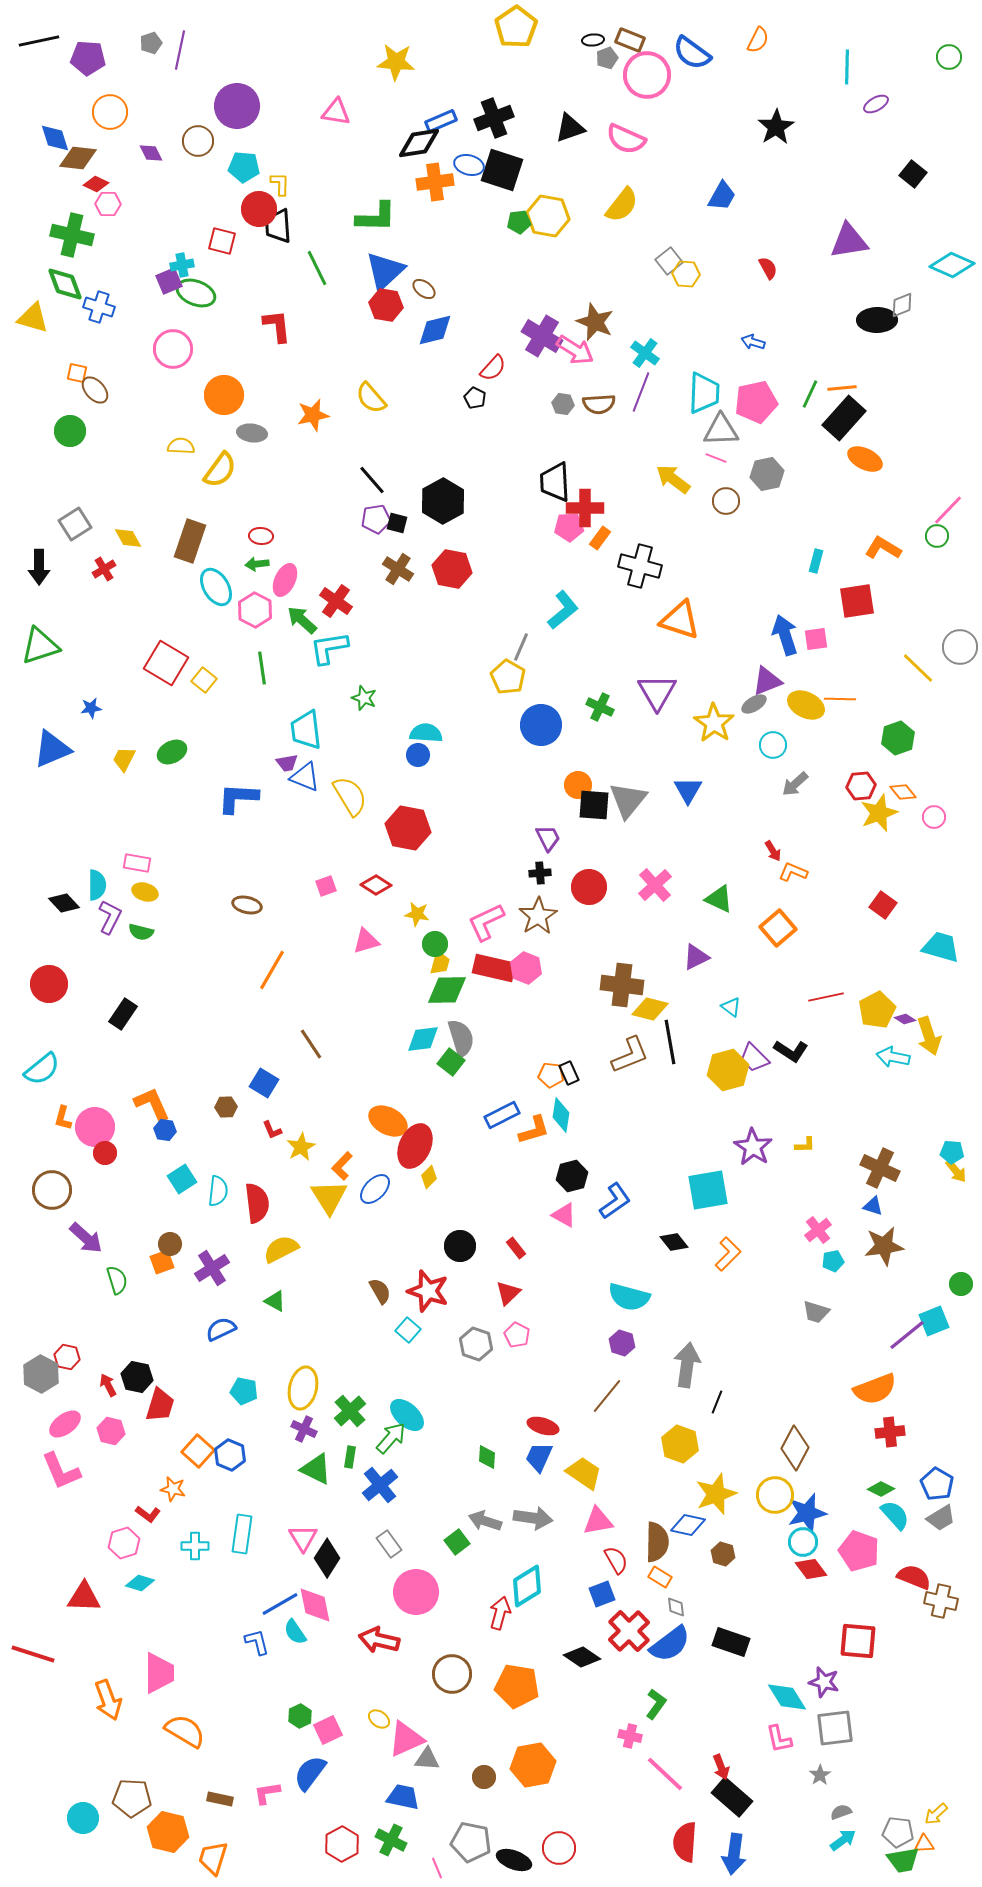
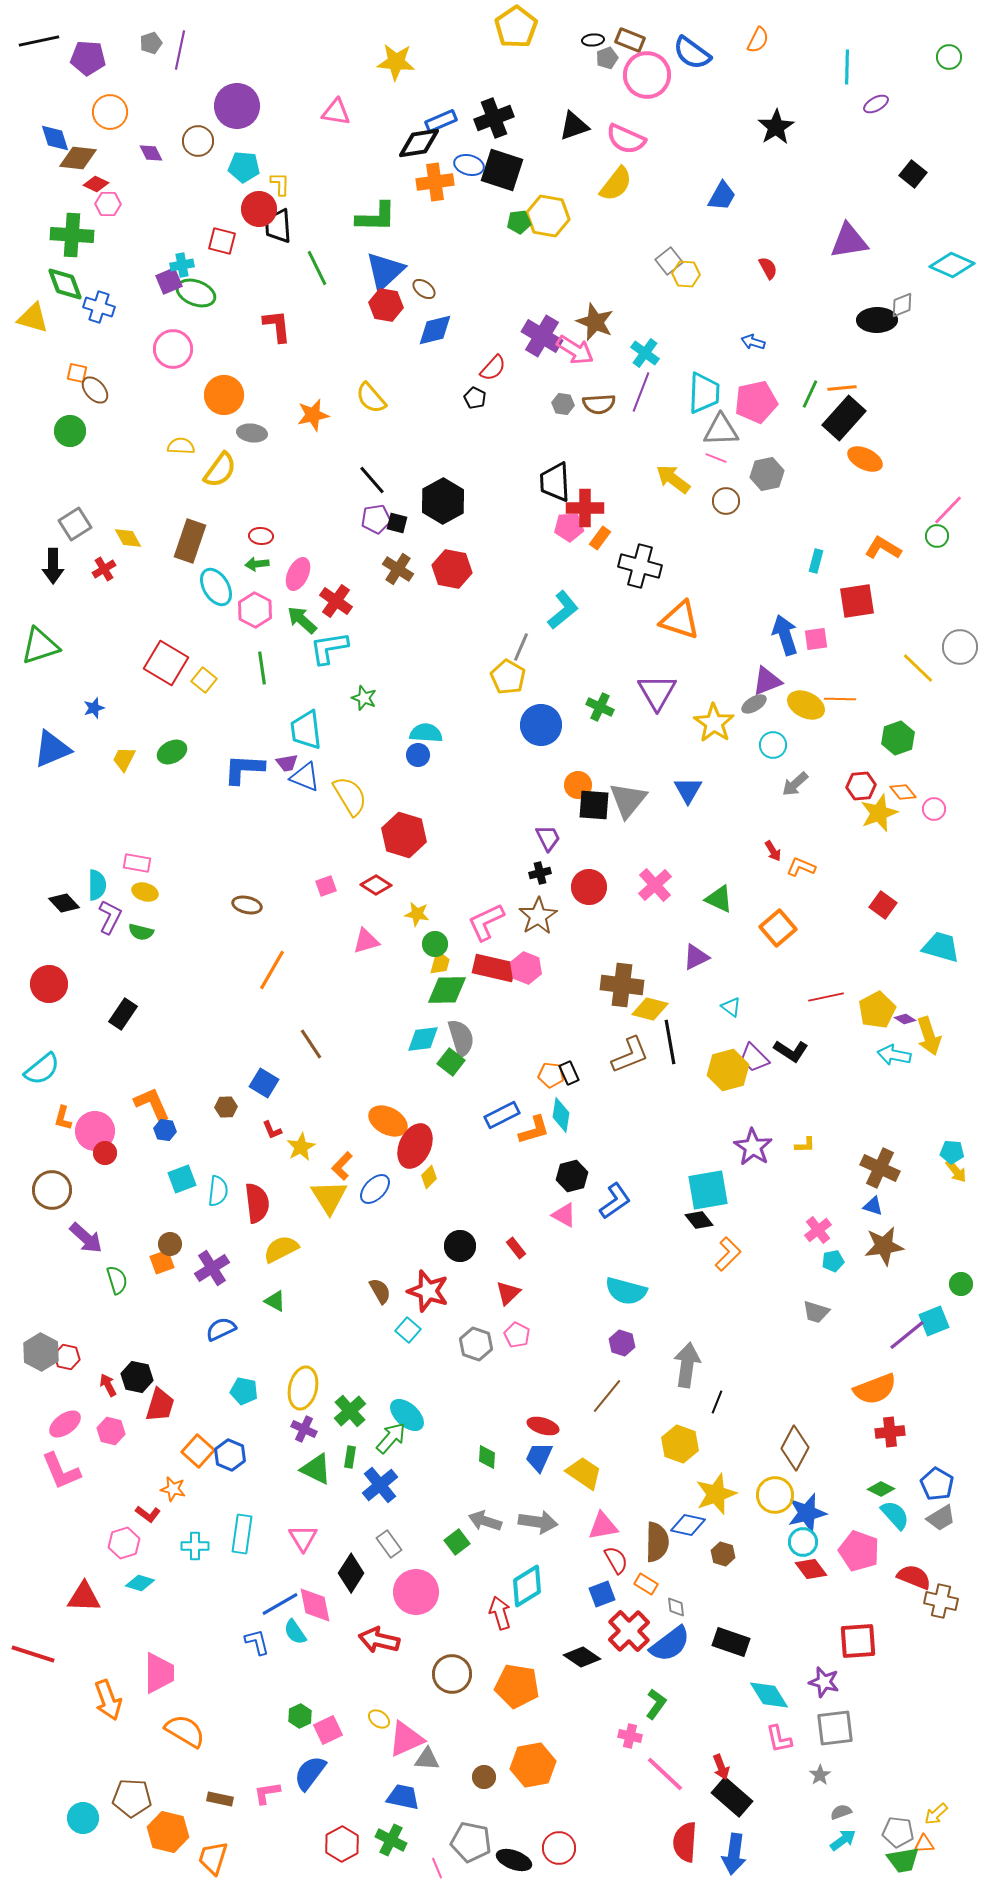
black triangle at (570, 128): moved 4 px right, 2 px up
yellow semicircle at (622, 205): moved 6 px left, 21 px up
green cross at (72, 235): rotated 9 degrees counterclockwise
black arrow at (39, 567): moved 14 px right, 1 px up
pink ellipse at (285, 580): moved 13 px right, 6 px up
blue star at (91, 708): moved 3 px right; rotated 10 degrees counterclockwise
blue L-shape at (238, 798): moved 6 px right, 29 px up
pink circle at (934, 817): moved 8 px up
red hexagon at (408, 828): moved 4 px left, 7 px down; rotated 6 degrees clockwise
orange L-shape at (793, 872): moved 8 px right, 5 px up
black cross at (540, 873): rotated 10 degrees counterclockwise
cyan arrow at (893, 1057): moved 1 px right, 2 px up
pink circle at (95, 1127): moved 4 px down
cyan square at (182, 1179): rotated 12 degrees clockwise
black diamond at (674, 1242): moved 25 px right, 22 px up
cyan semicircle at (629, 1297): moved 3 px left, 6 px up
gray hexagon at (41, 1374): moved 22 px up
gray arrow at (533, 1518): moved 5 px right, 4 px down
pink triangle at (598, 1521): moved 5 px right, 5 px down
black diamond at (327, 1558): moved 24 px right, 15 px down
orange rectangle at (660, 1577): moved 14 px left, 7 px down
red arrow at (500, 1613): rotated 32 degrees counterclockwise
red square at (858, 1641): rotated 9 degrees counterclockwise
cyan diamond at (787, 1697): moved 18 px left, 2 px up
